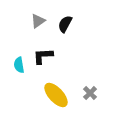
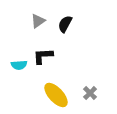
cyan semicircle: rotated 84 degrees counterclockwise
